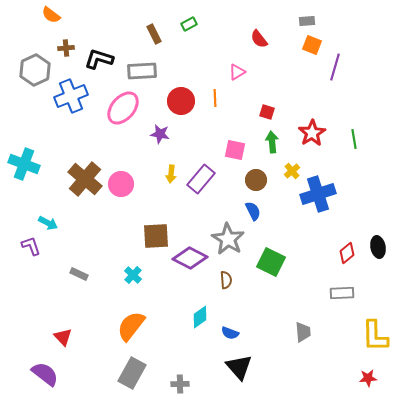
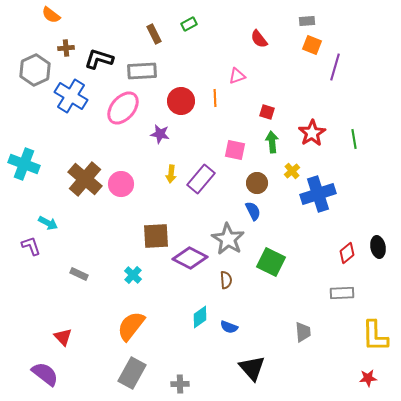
pink triangle at (237, 72): moved 4 px down; rotated 12 degrees clockwise
blue cross at (71, 96): rotated 36 degrees counterclockwise
brown circle at (256, 180): moved 1 px right, 3 px down
blue semicircle at (230, 333): moved 1 px left, 6 px up
black triangle at (239, 367): moved 13 px right, 1 px down
